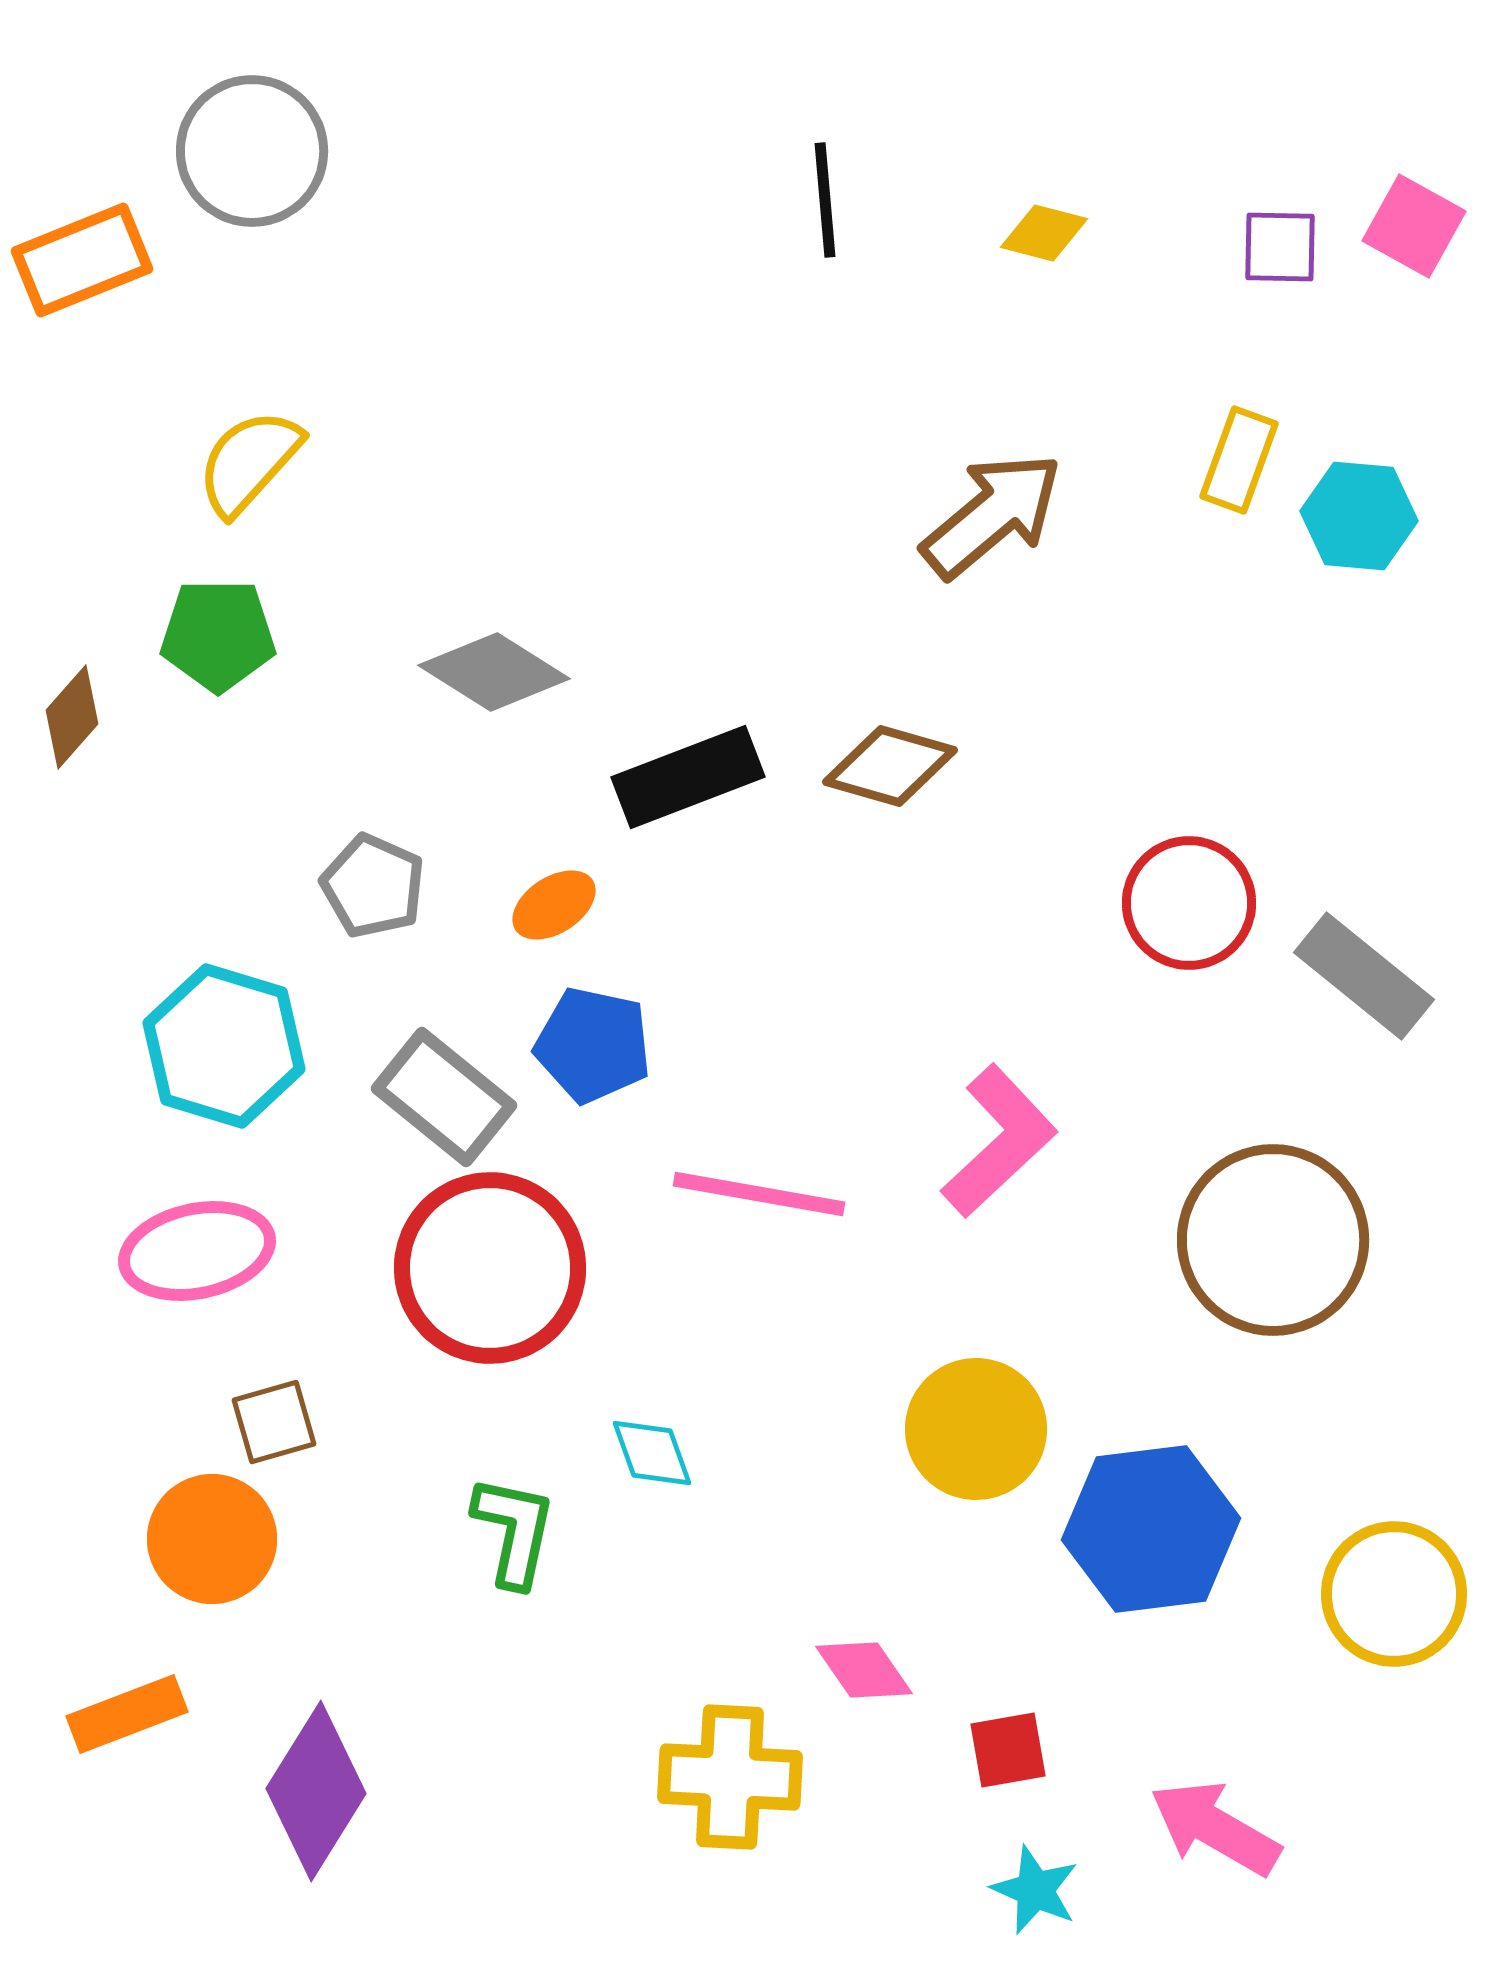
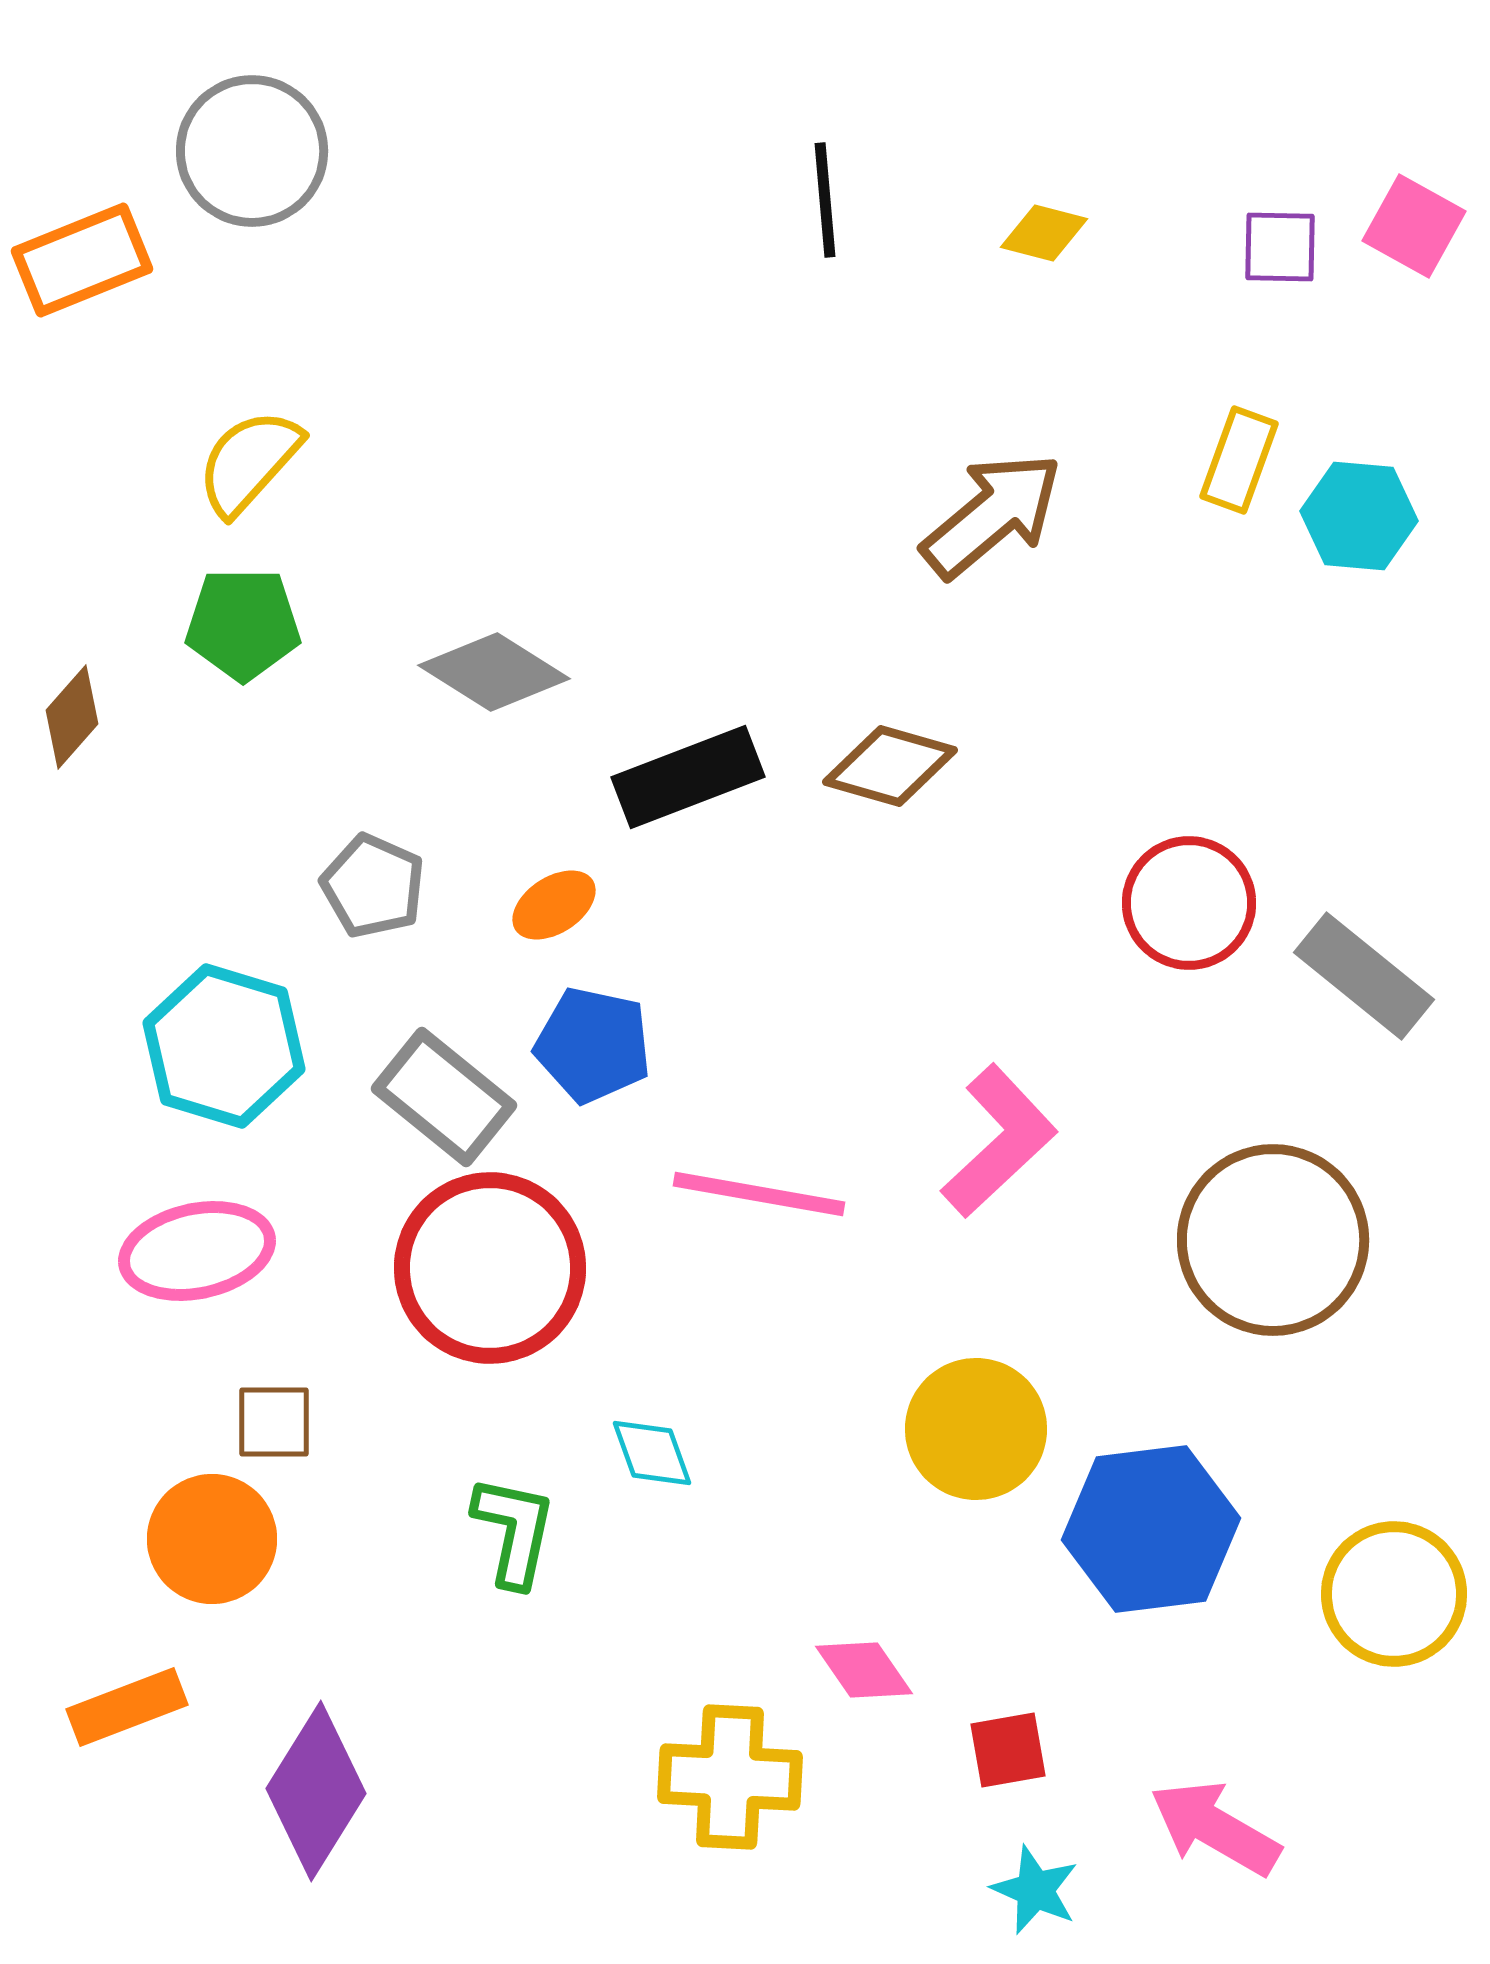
green pentagon at (218, 635): moved 25 px right, 11 px up
brown square at (274, 1422): rotated 16 degrees clockwise
orange rectangle at (127, 1714): moved 7 px up
